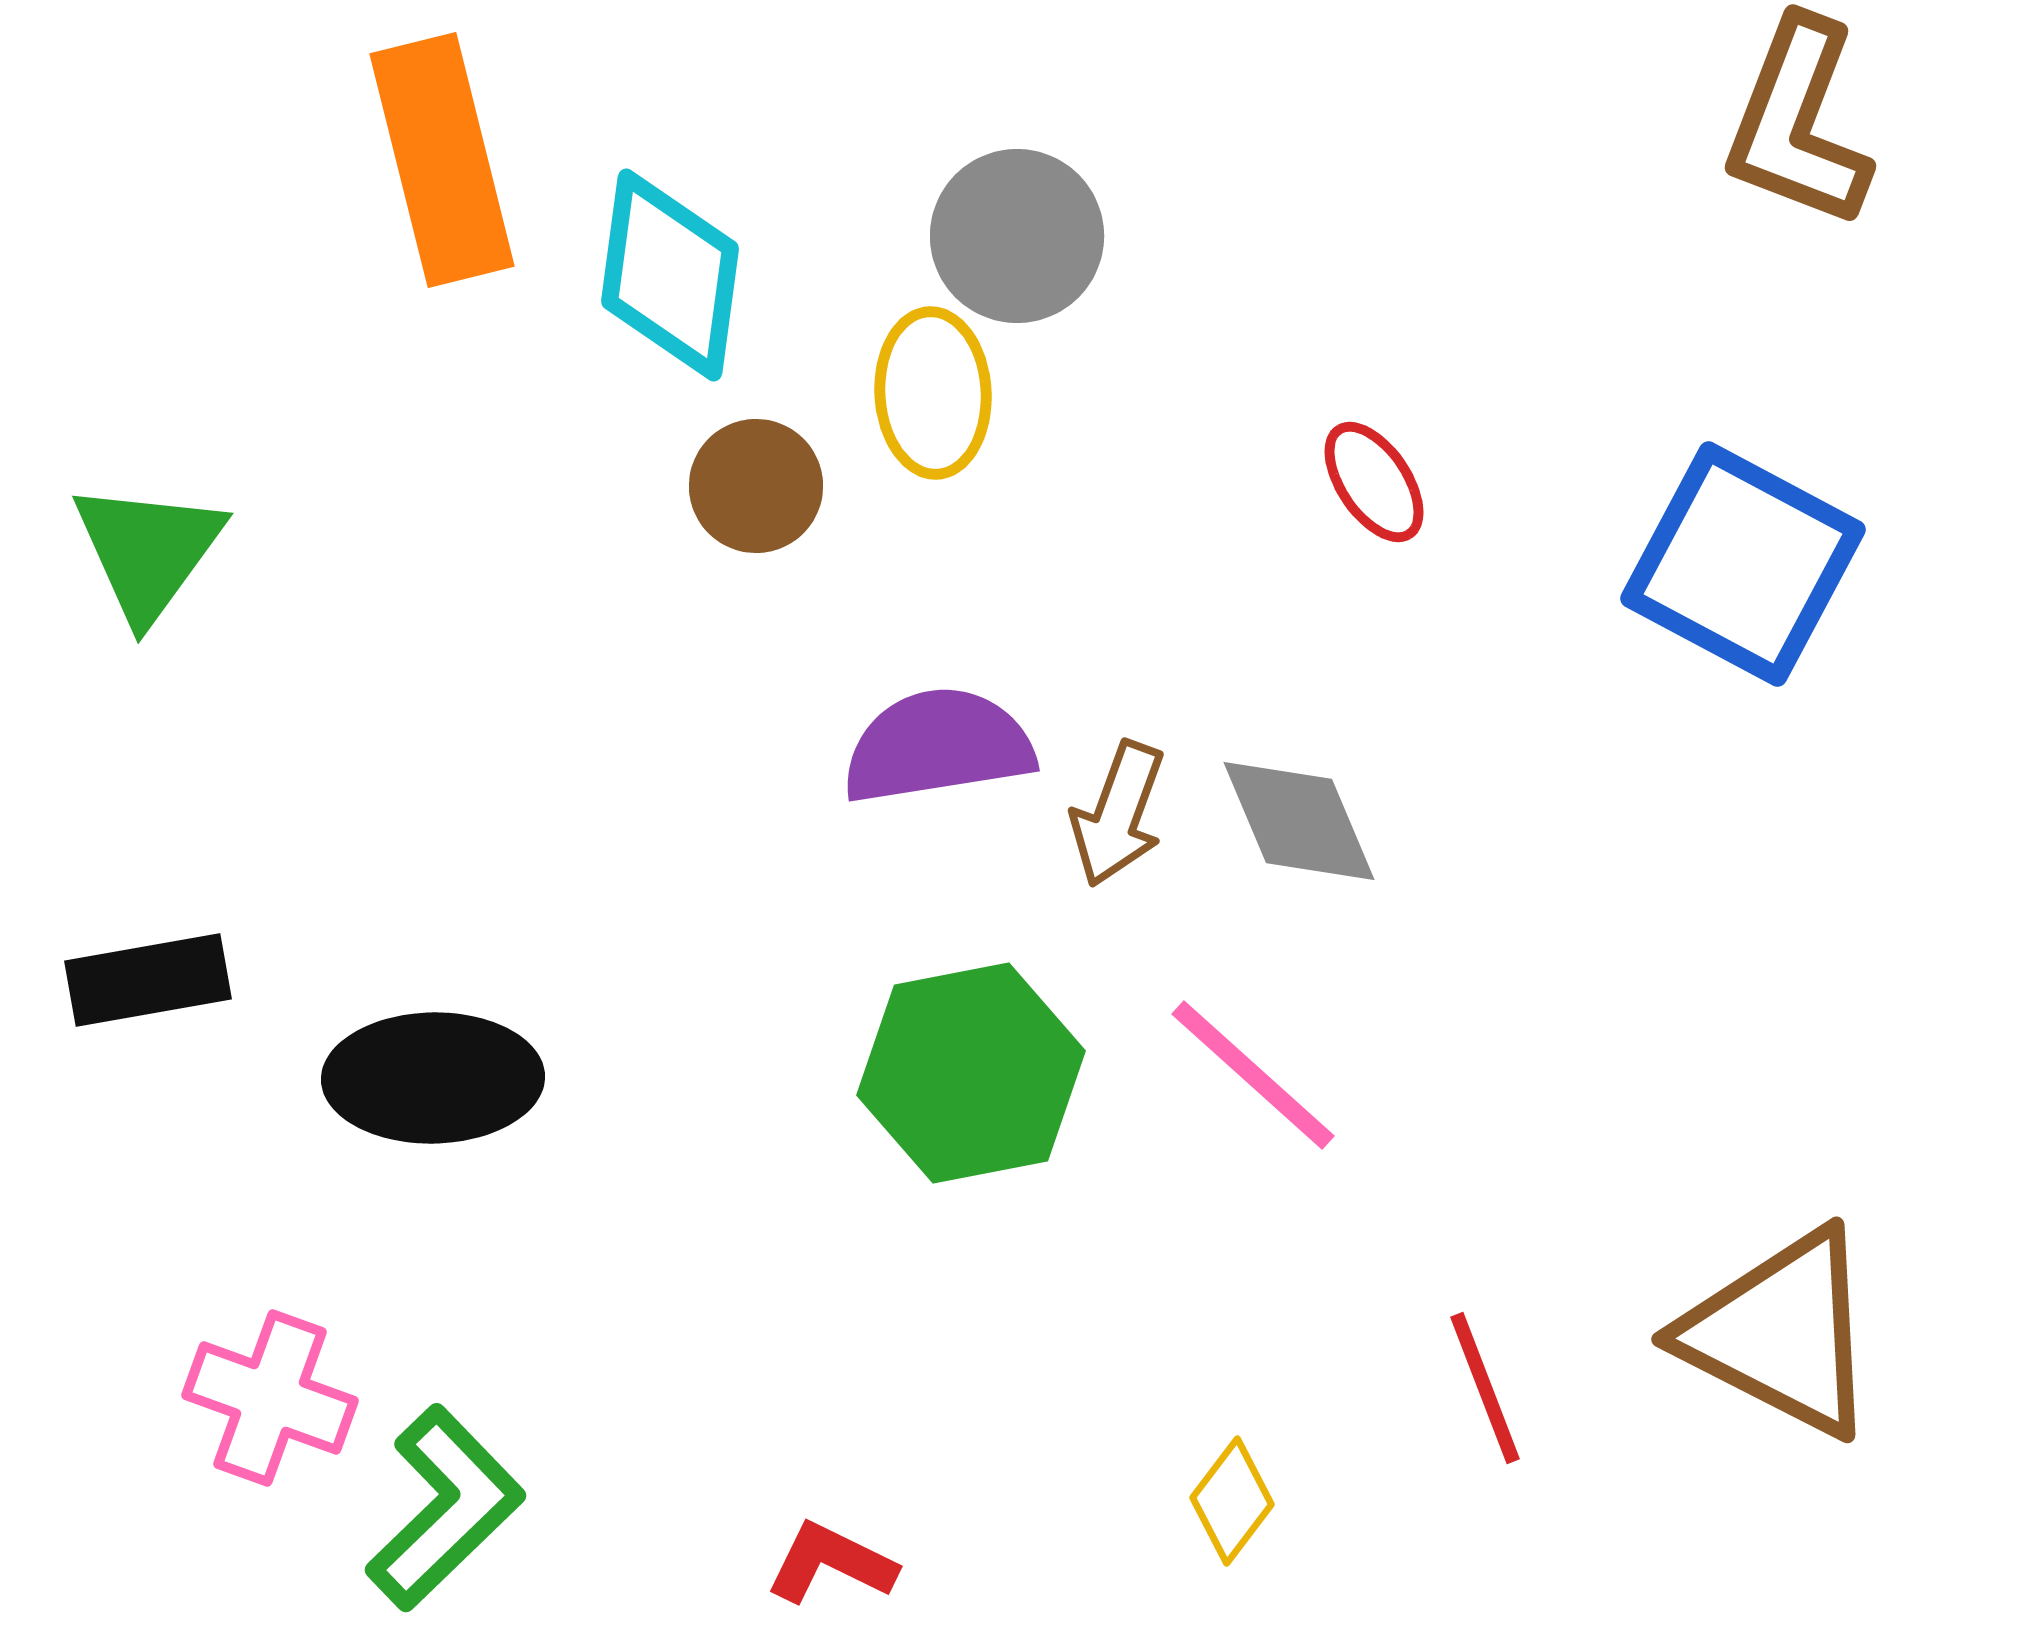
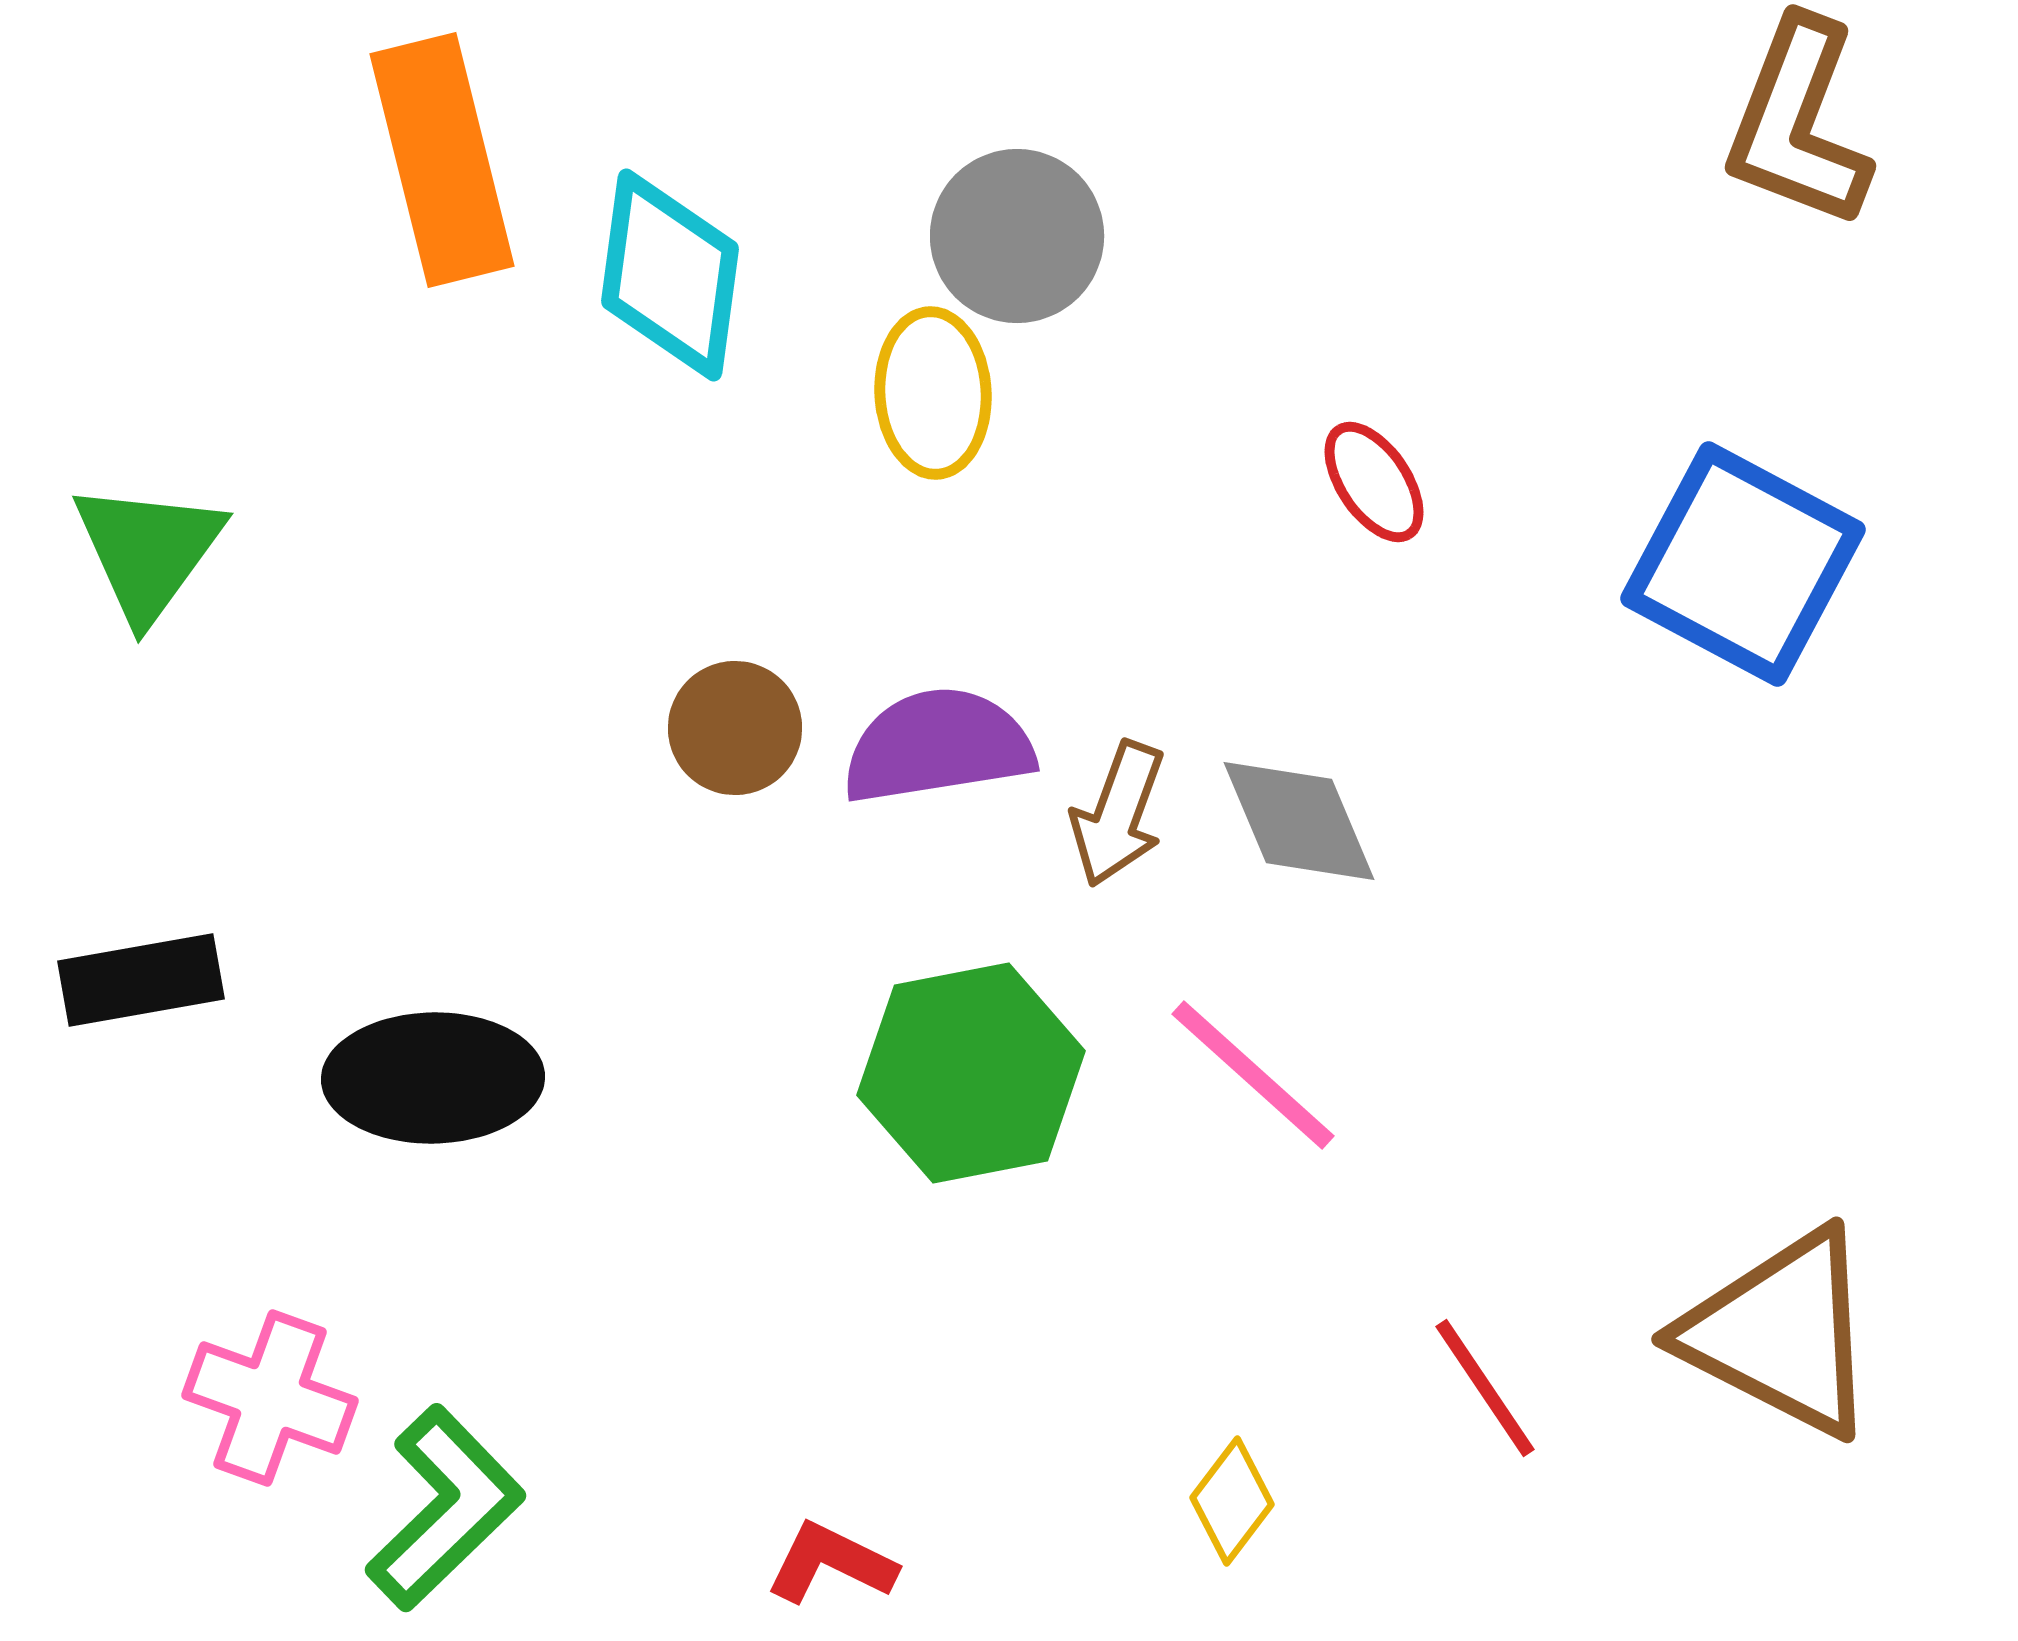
brown circle: moved 21 px left, 242 px down
black rectangle: moved 7 px left
red line: rotated 13 degrees counterclockwise
